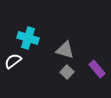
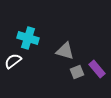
gray triangle: moved 1 px down
gray square: moved 10 px right; rotated 24 degrees clockwise
